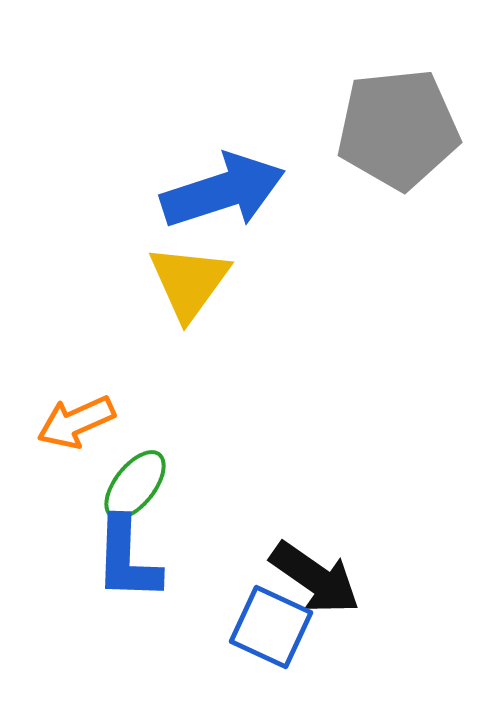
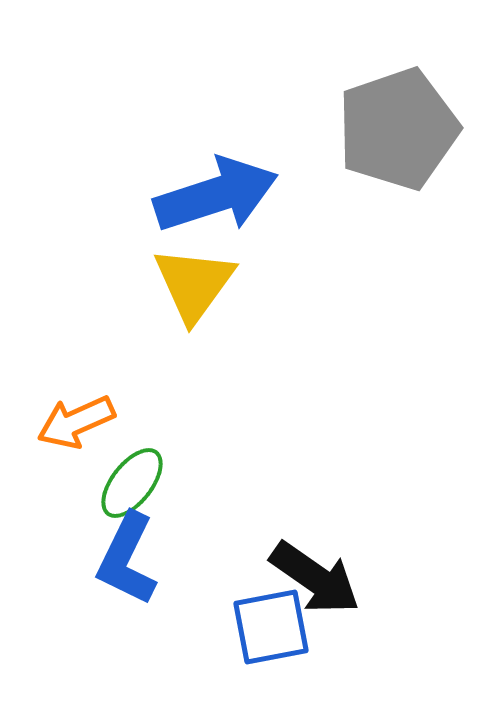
gray pentagon: rotated 13 degrees counterclockwise
blue arrow: moved 7 px left, 4 px down
yellow triangle: moved 5 px right, 2 px down
green ellipse: moved 3 px left, 2 px up
blue L-shape: rotated 24 degrees clockwise
blue square: rotated 36 degrees counterclockwise
